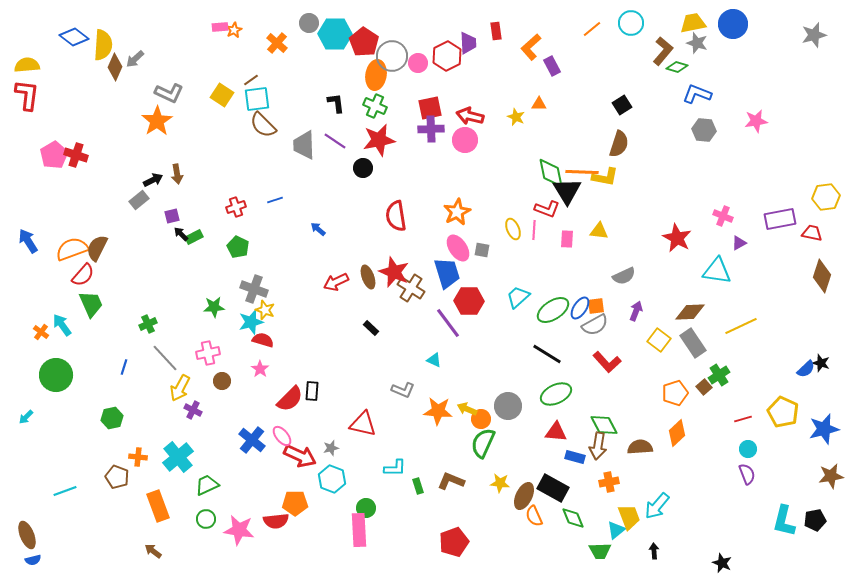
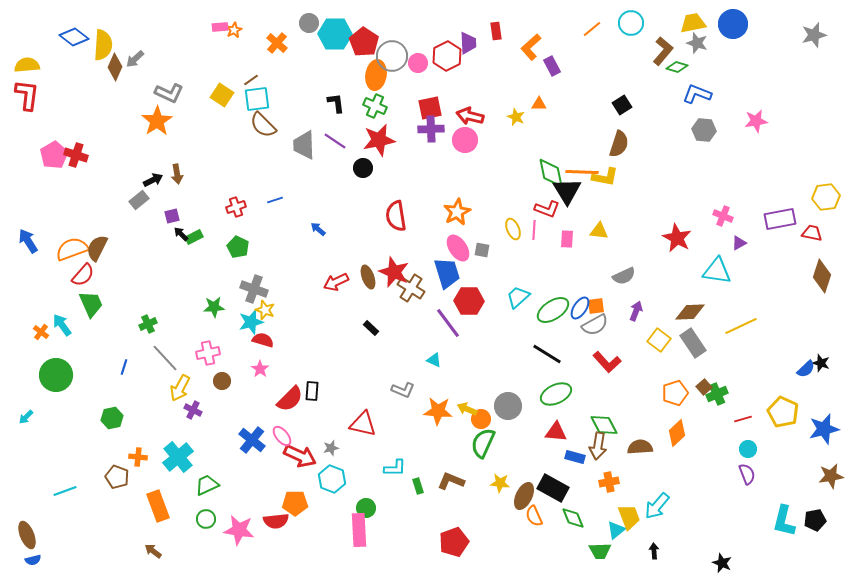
green cross at (719, 375): moved 2 px left, 19 px down; rotated 10 degrees clockwise
